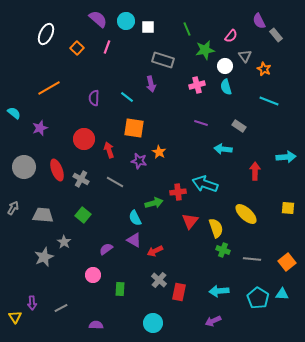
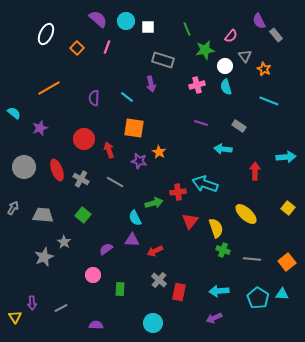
yellow square at (288, 208): rotated 32 degrees clockwise
purple triangle at (134, 240): moved 2 px left; rotated 28 degrees counterclockwise
purple arrow at (213, 321): moved 1 px right, 3 px up
